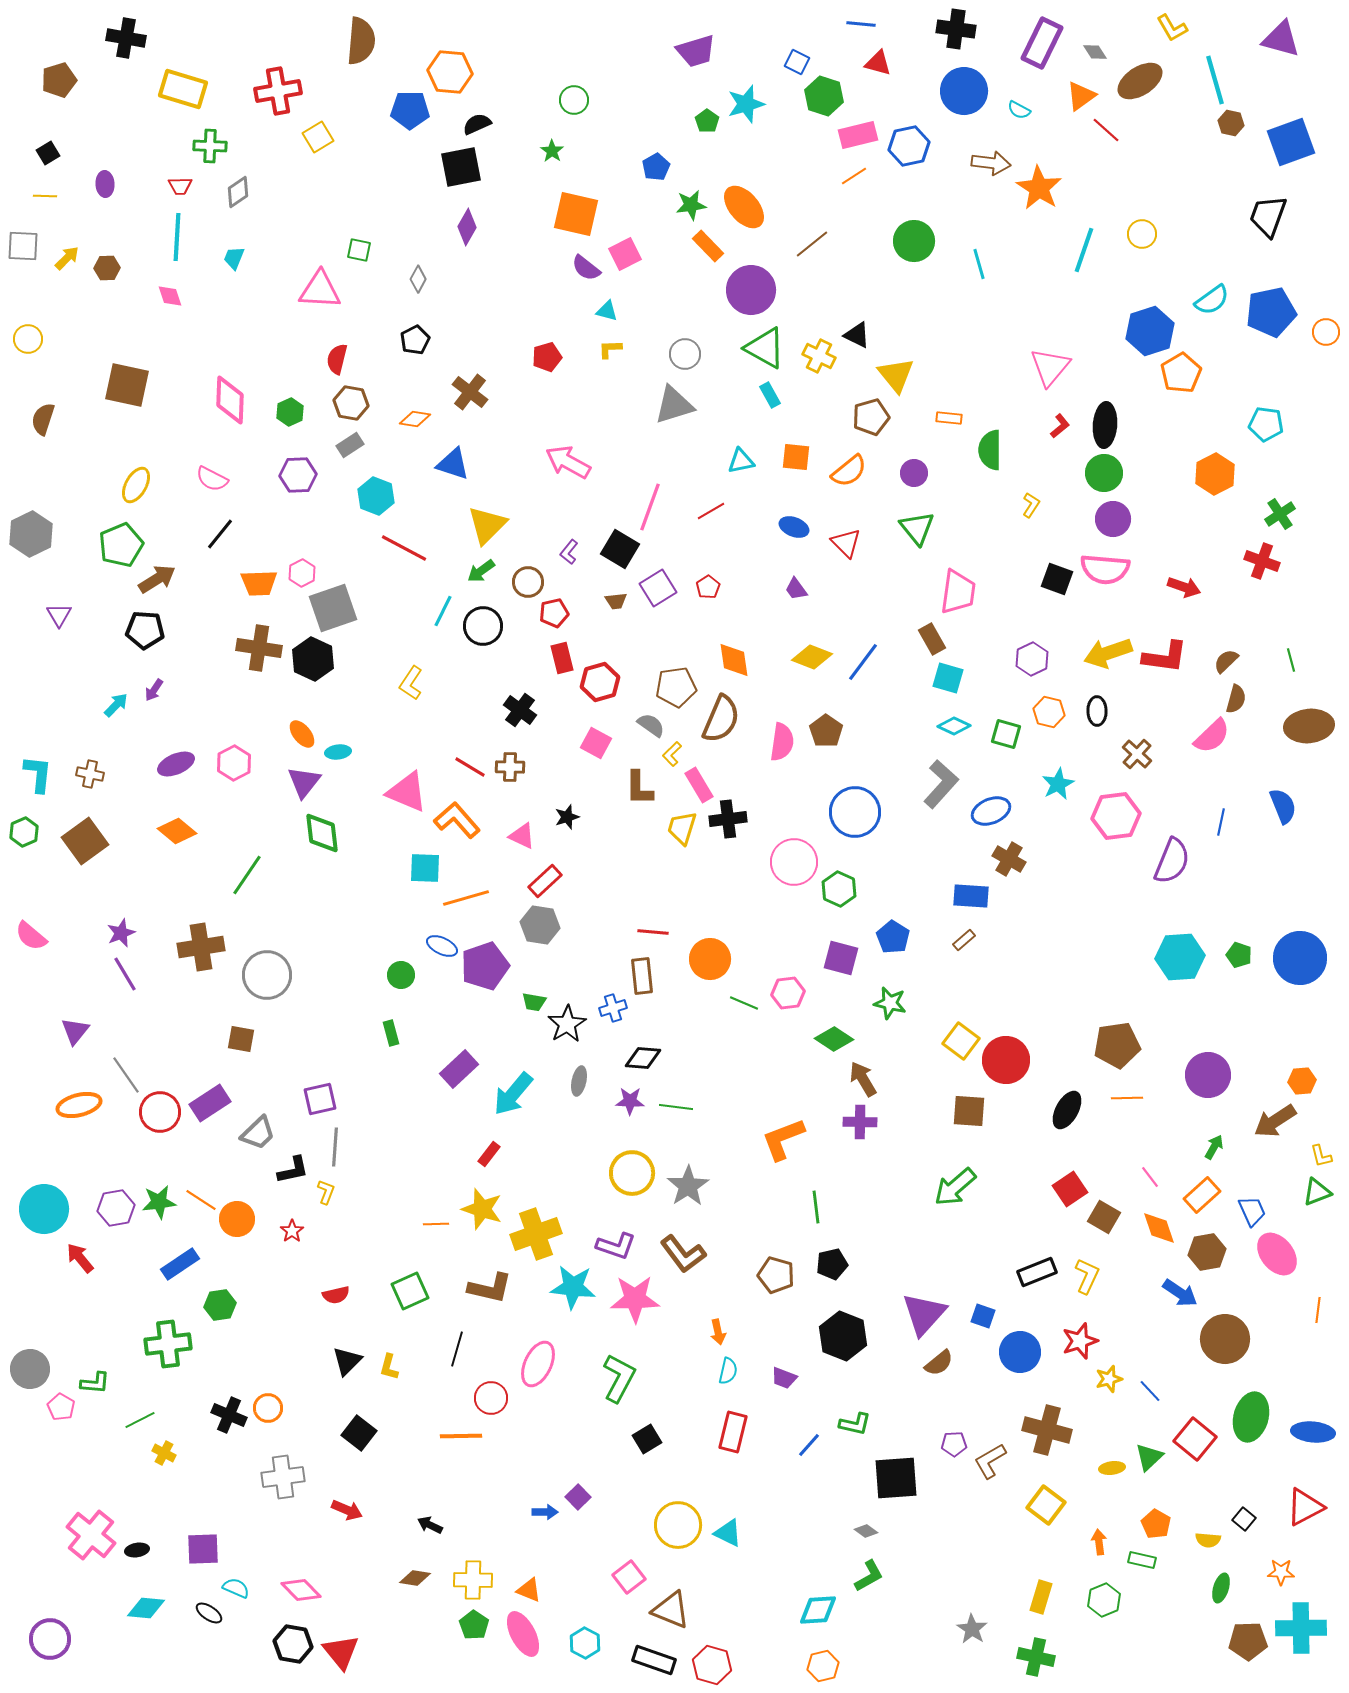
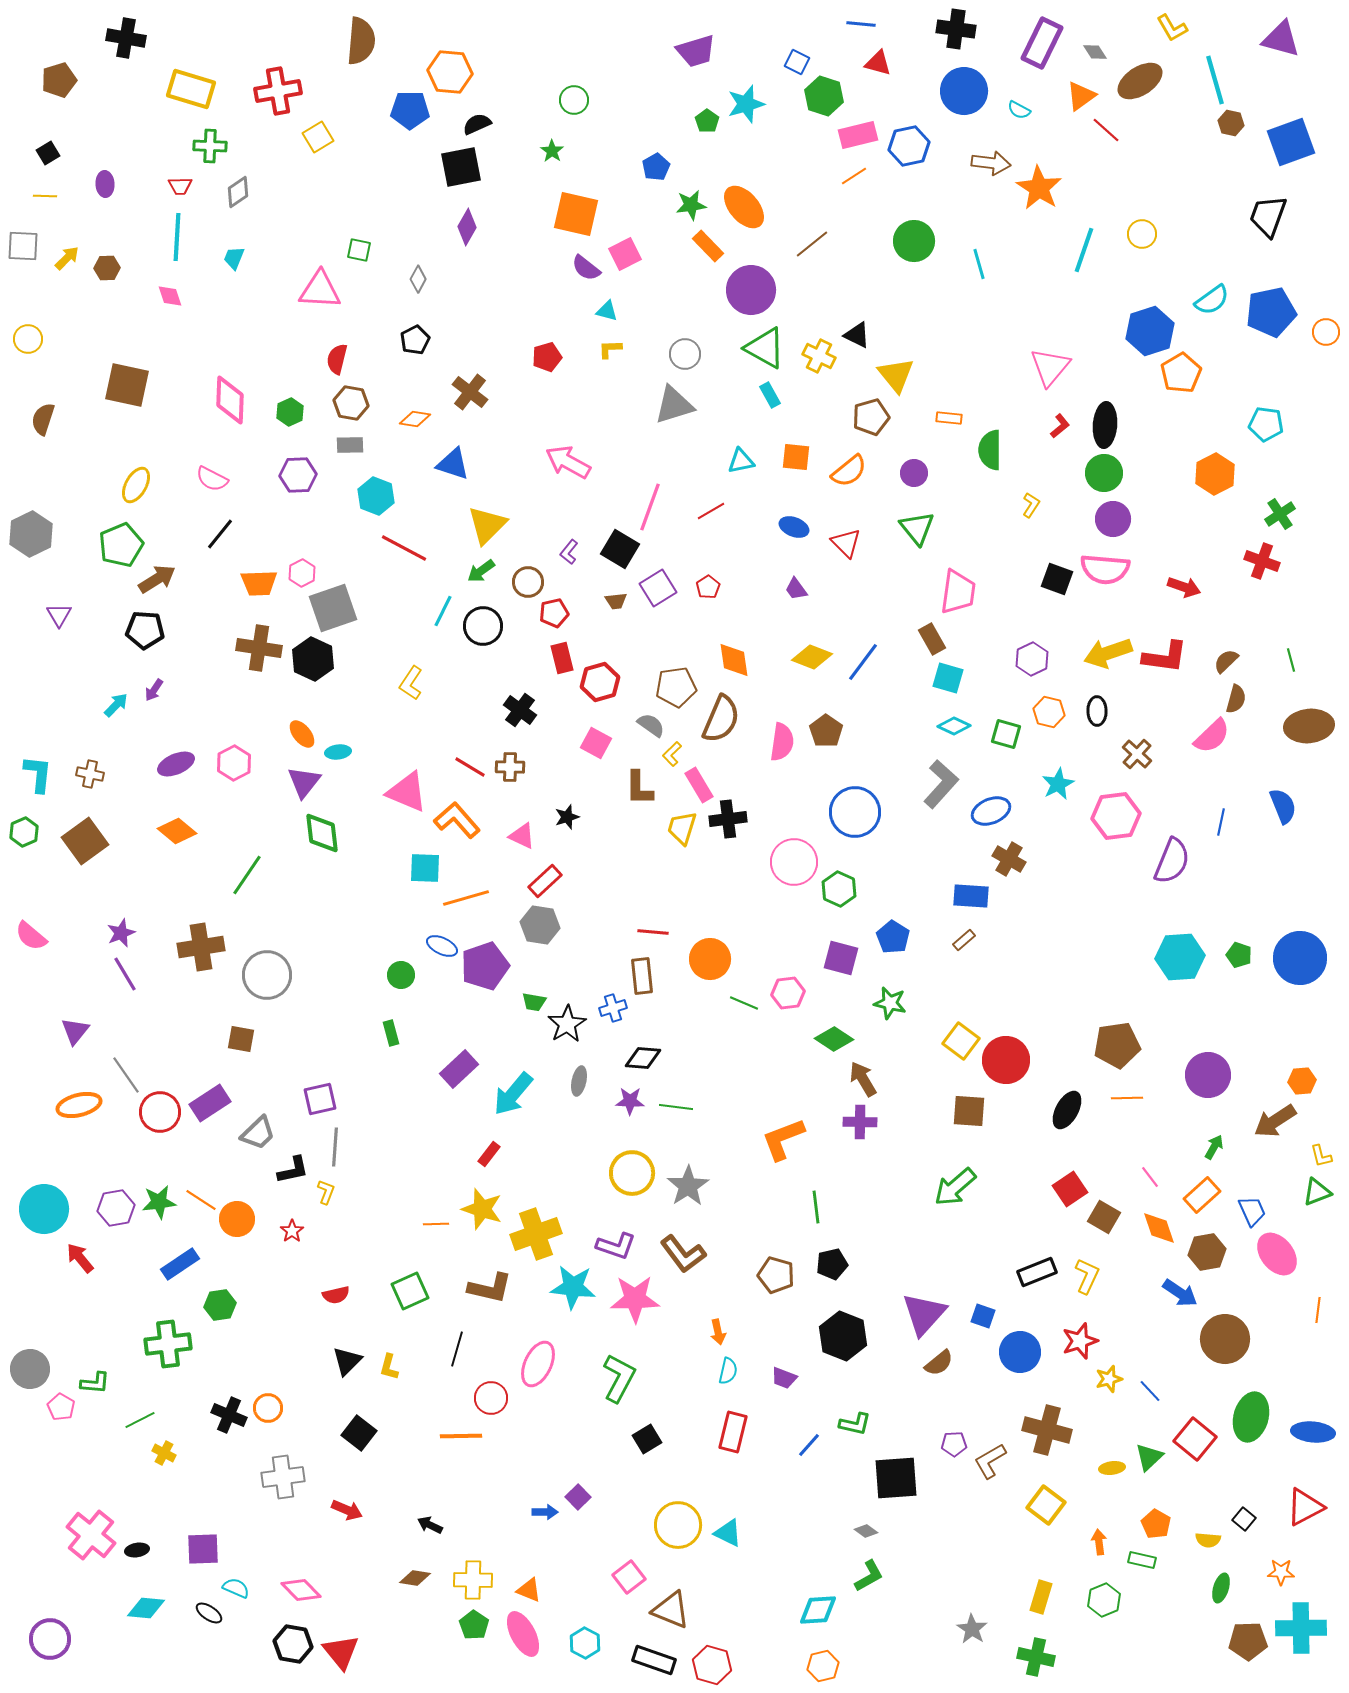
yellow rectangle at (183, 89): moved 8 px right
gray rectangle at (350, 445): rotated 32 degrees clockwise
